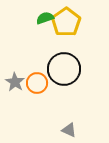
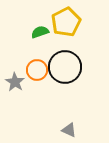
green semicircle: moved 5 px left, 14 px down
yellow pentagon: rotated 8 degrees clockwise
black circle: moved 1 px right, 2 px up
orange circle: moved 13 px up
